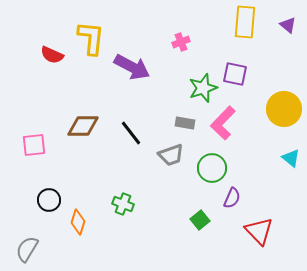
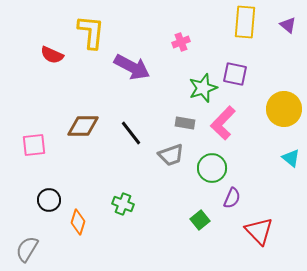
yellow L-shape: moved 6 px up
